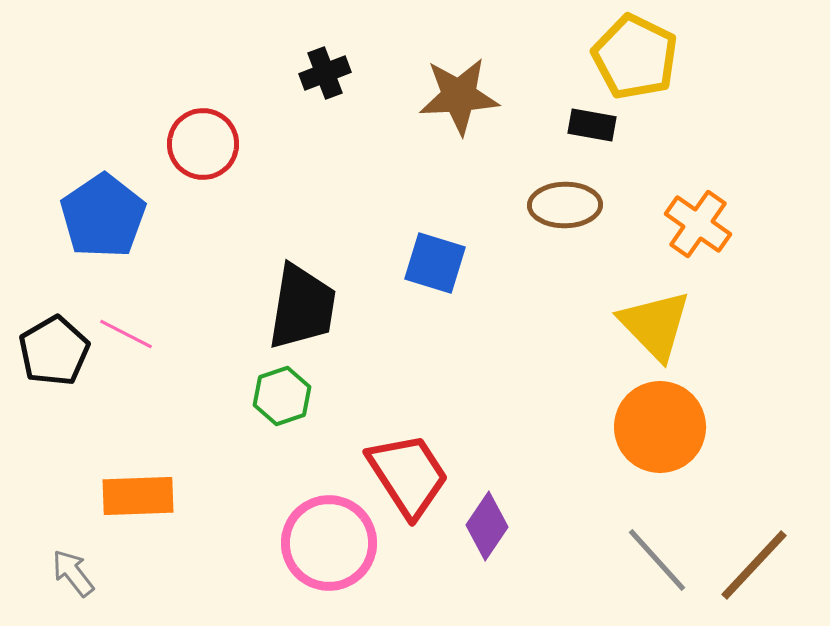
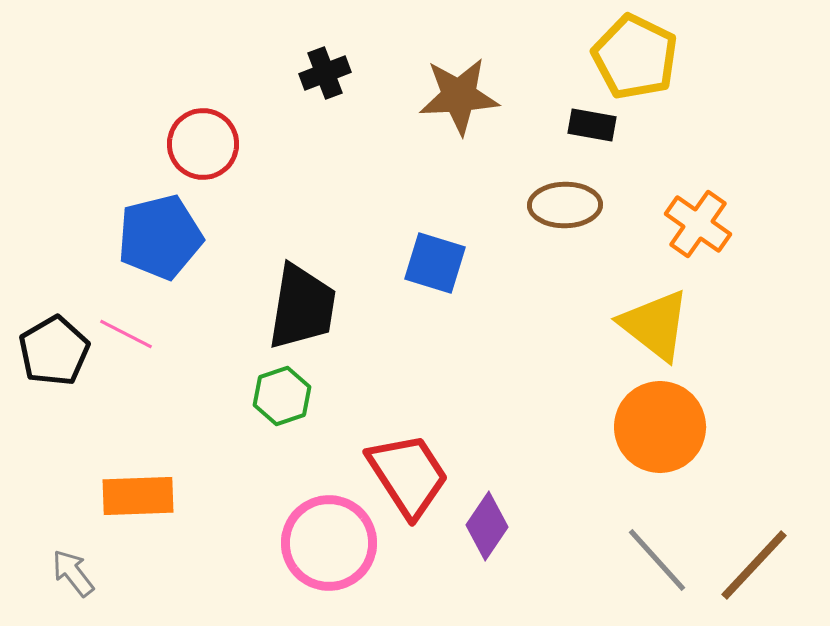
blue pentagon: moved 57 px right, 21 px down; rotated 20 degrees clockwise
yellow triangle: rotated 8 degrees counterclockwise
